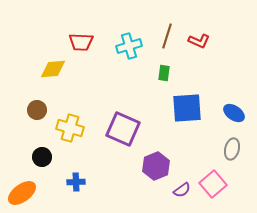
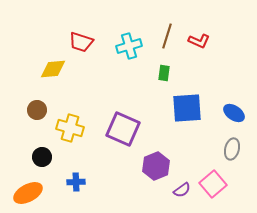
red trapezoid: rotated 15 degrees clockwise
orange ellipse: moved 6 px right; rotated 8 degrees clockwise
